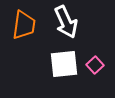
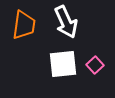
white square: moved 1 px left
